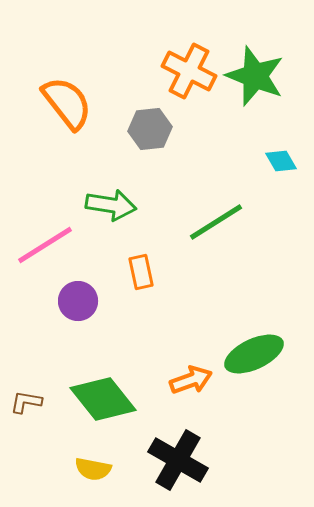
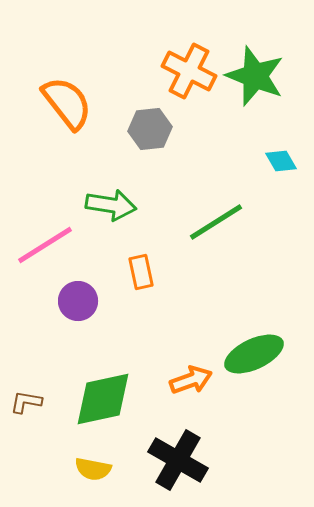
green diamond: rotated 64 degrees counterclockwise
